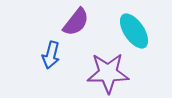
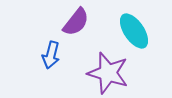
purple star: rotated 18 degrees clockwise
